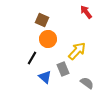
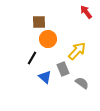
brown square: moved 3 px left, 2 px down; rotated 24 degrees counterclockwise
gray semicircle: moved 5 px left
